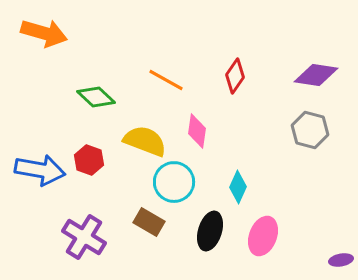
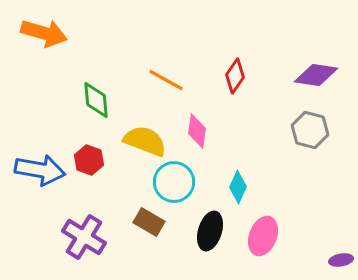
green diamond: moved 3 px down; rotated 42 degrees clockwise
